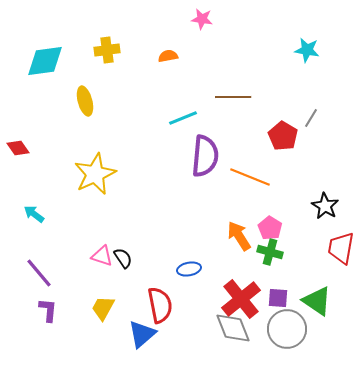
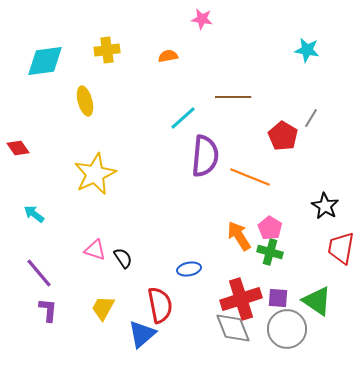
cyan line: rotated 20 degrees counterclockwise
pink triangle: moved 7 px left, 6 px up
red cross: rotated 21 degrees clockwise
